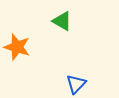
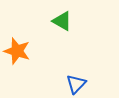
orange star: moved 4 px down
